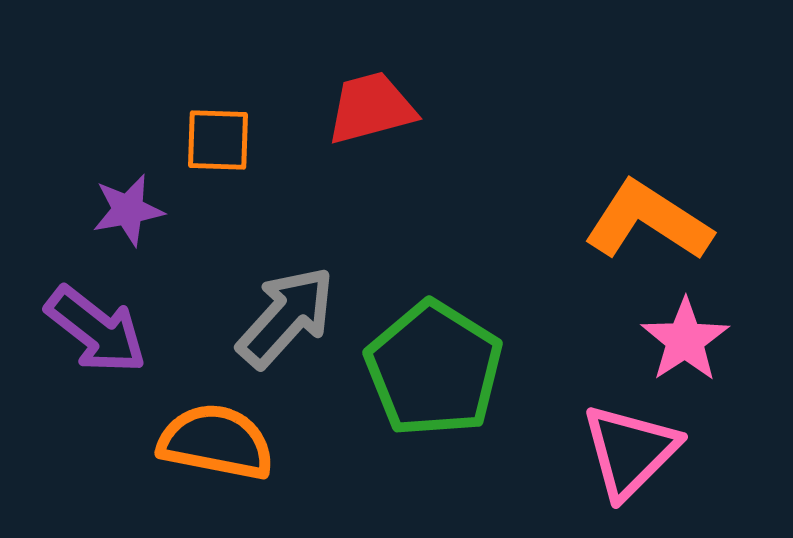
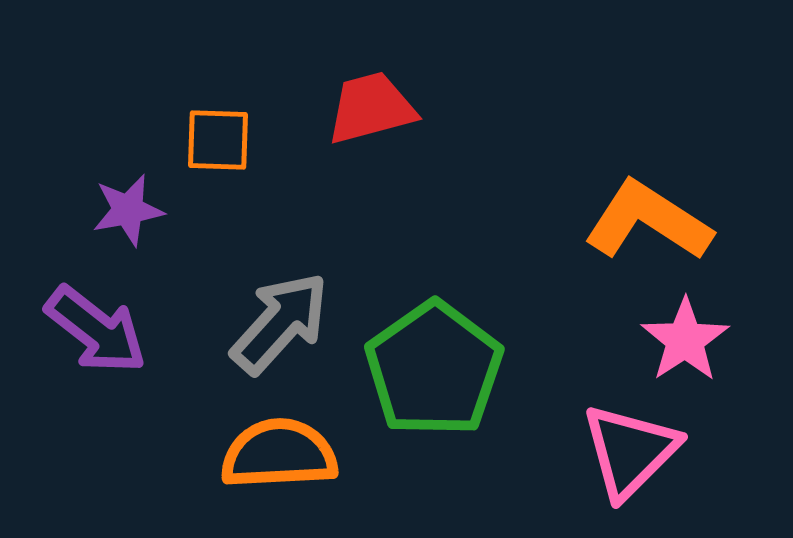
gray arrow: moved 6 px left, 6 px down
green pentagon: rotated 5 degrees clockwise
orange semicircle: moved 63 px right, 12 px down; rotated 14 degrees counterclockwise
